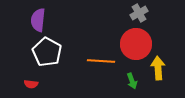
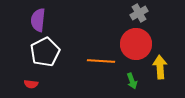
white pentagon: moved 2 px left; rotated 16 degrees clockwise
yellow arrow: moved 2 px right, 1 px up
